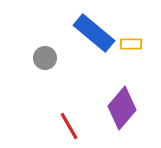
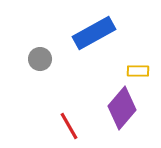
blue rectangle: rotated 69 degrees counterclockwise
yellow rectangle: moved 7 px right, 27 px down
gray circle: moved 5 px left, 1 px down
